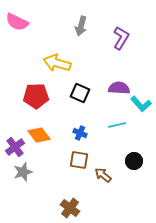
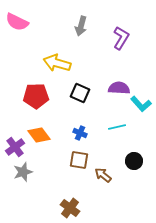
cyan line: moved 2 px down
